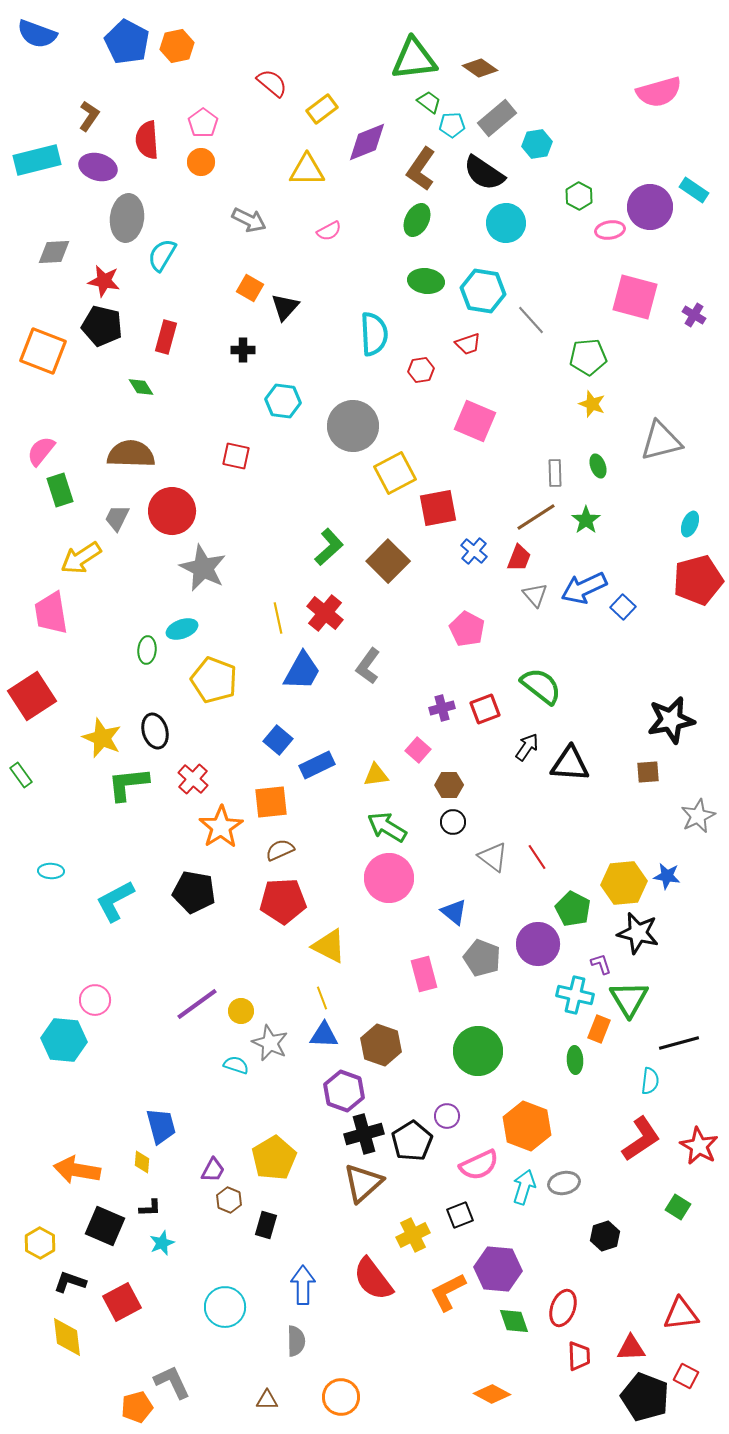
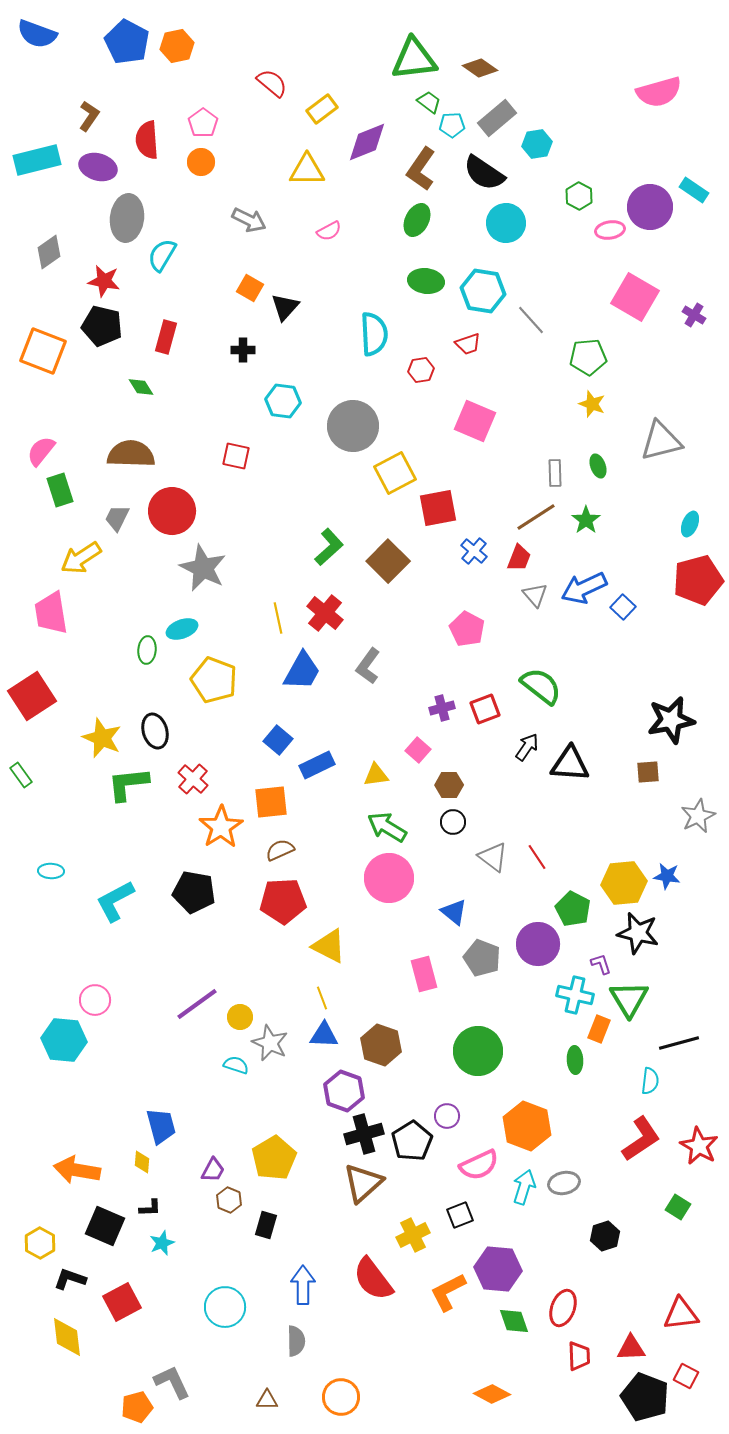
gray diamond at (54, 252): moved 5 px left; rotated 32 degrees counterclockwise
pink square at (635, 297): rotated 15 degrees clockwise
yellow circle at (241, 1011): moved 1 px left, 6 px down
black L-shape at (70, 1282): moved 3 px up
